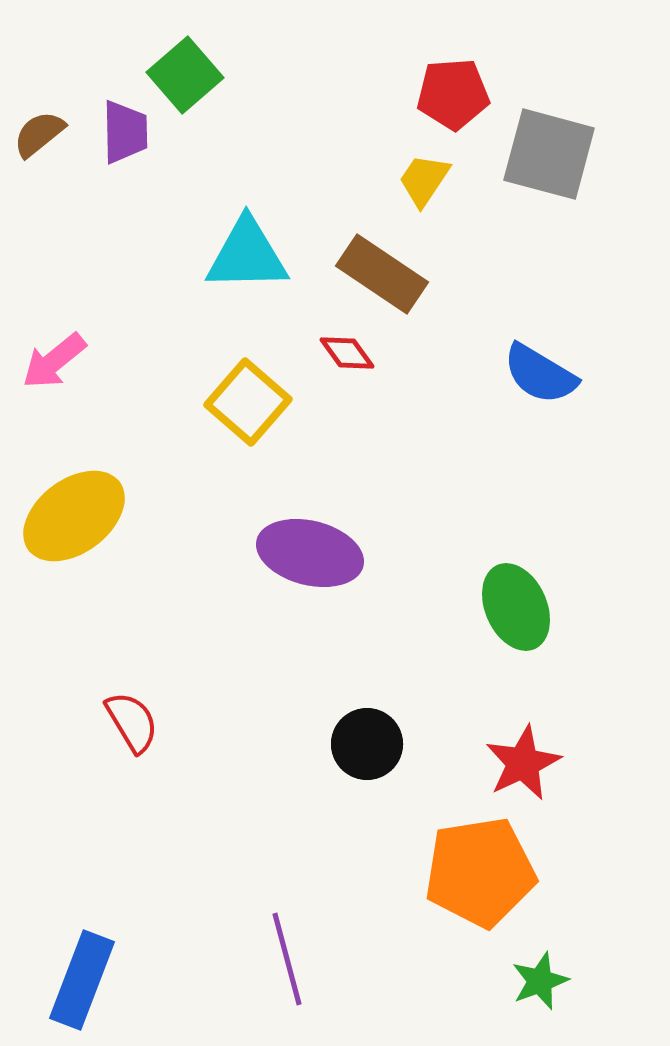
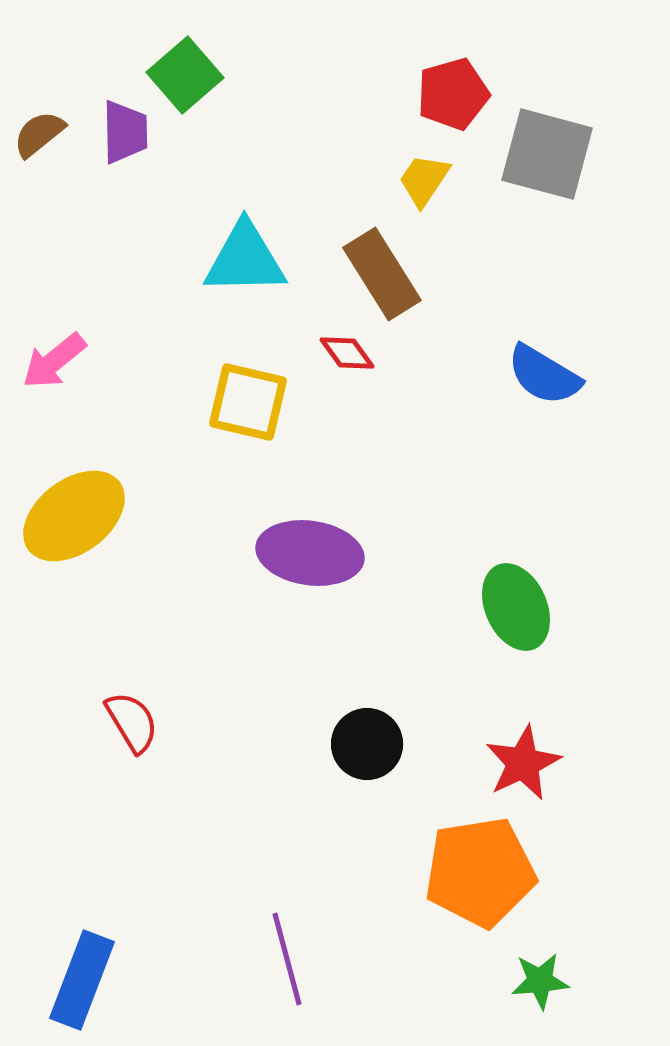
red pentagon: rotated 12 degrees counterclockwise
gray square: moved 2 px left
cyan triangle: moved 2 px left, 4 px down
brown rectangle: rotated 24 degrees clockwise
blue semicircle: moved 4 px right, 1 px down
yellow square: rotated 28 degrees counterclockwise
purple ellipse: rotated 6 degrees counterclockwise
green star: rotated 16 degrees clockwise
